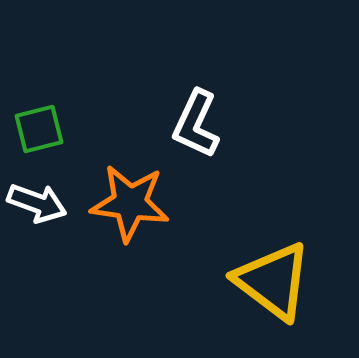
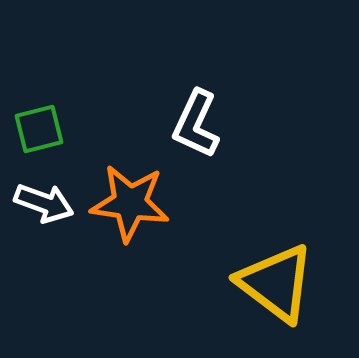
white arrow: moved 7 px right
yellow triangle: moved 3 px right, 2 px down
